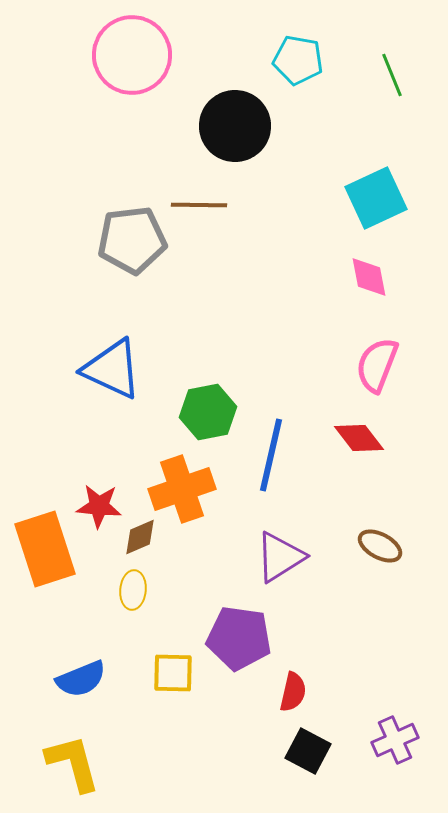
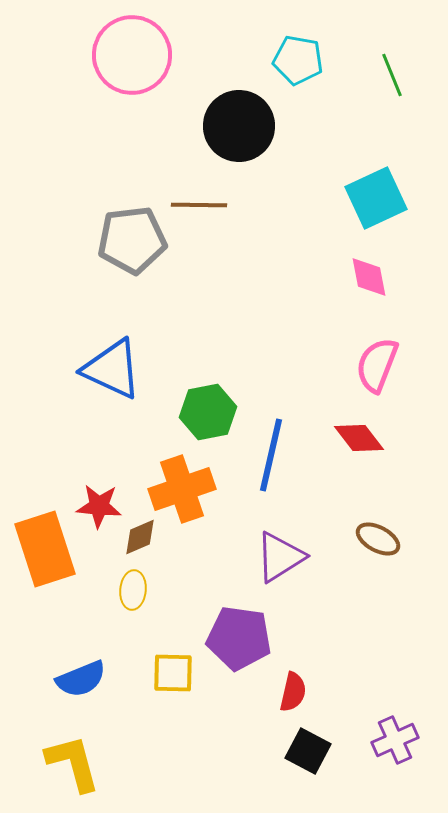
black circle: moved 4 px right
brown ellipse: moved 2 px left, 7 px up
